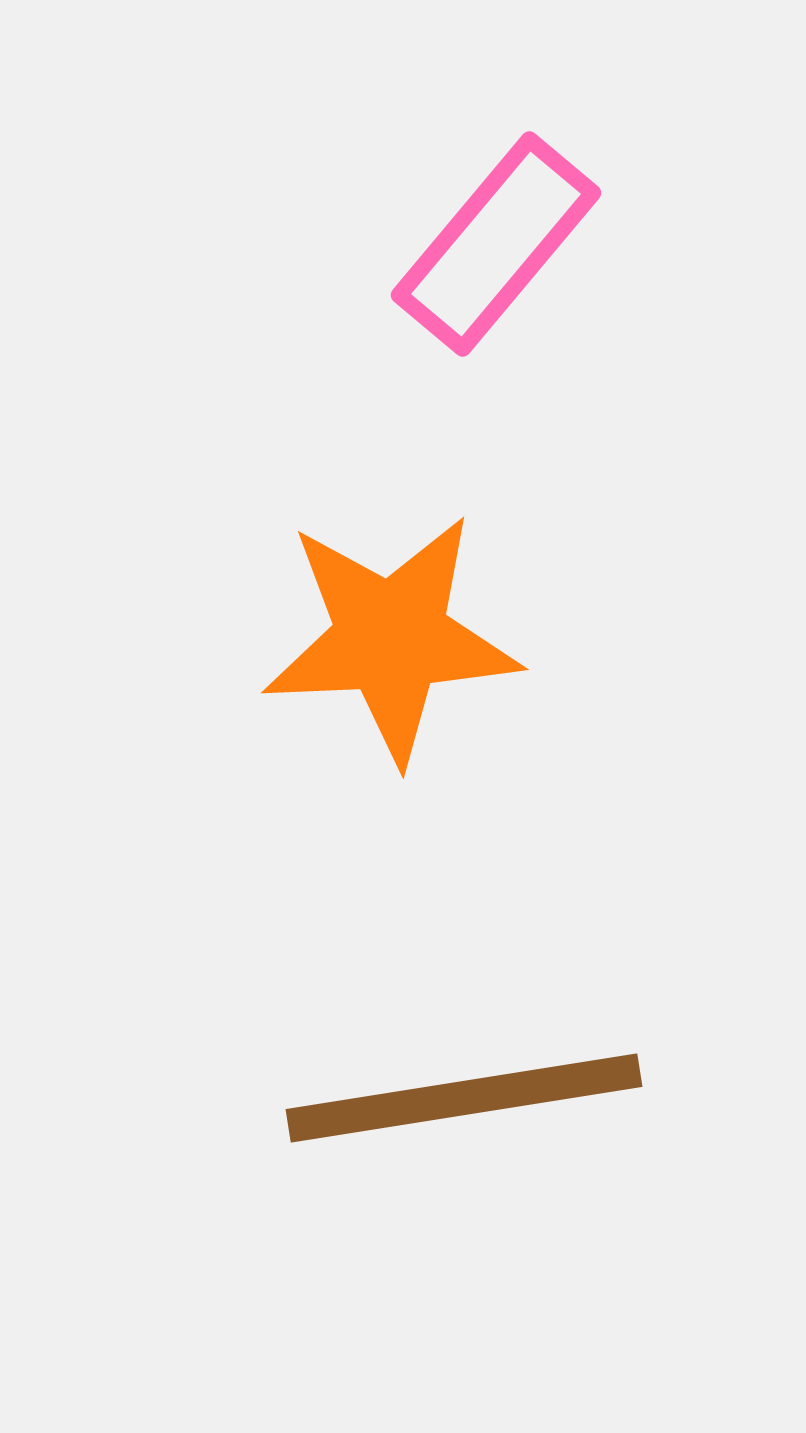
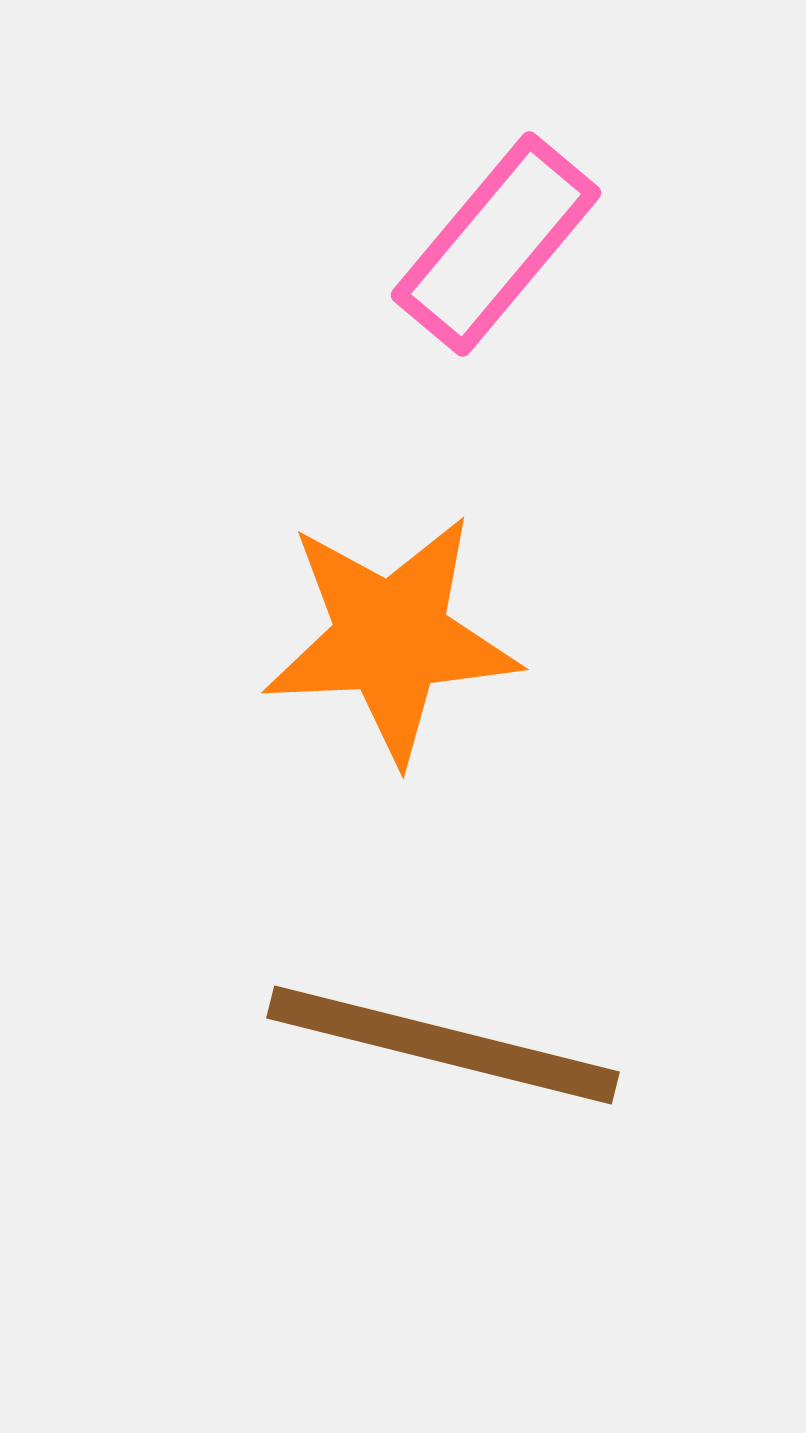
brown line: moved 21 px left, 53 px up; rotated 23 degrees clockwise
